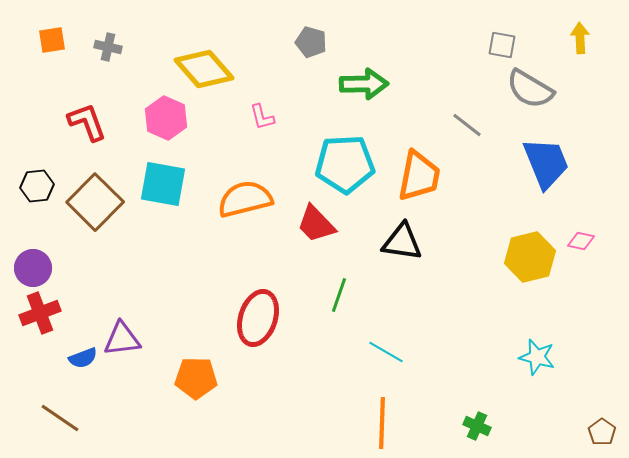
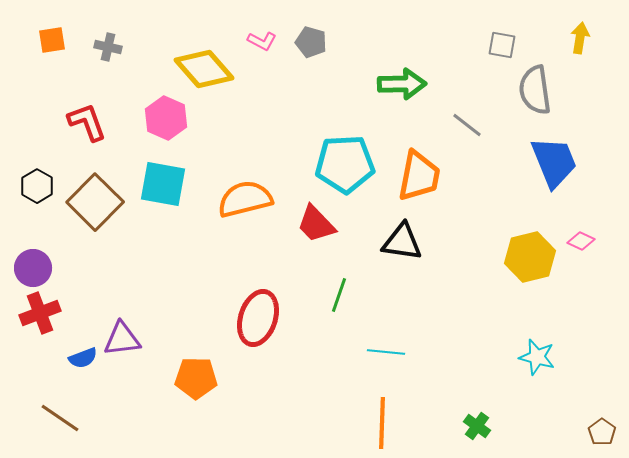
yellow arrow: rotated 12 degrees clockwise
green arrow: moved 38 px right
gray semicircle: moved 5 px right, 1 px down; rotated 51 degrees clockwise
pink L-shape: moved 76 px up; rotated 48 degrees counterclockwise
blue trapezoid: moved 8 px right, 1 px up
black hexagon: rotated 24 degrees counterclockwise
pink diamond: rotated 12 degrees clockwise
cyan line: rotated 24 degrees counterclockwise
green cross: rotated 12 degrees clockwise
